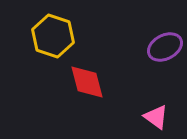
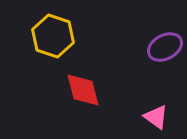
red diamond: moved 4 px left, 8 px down
